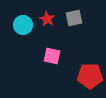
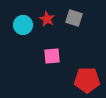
gray square: rotated 30 degrees clockwise
pink square: rotated 18 degrees counterclockwise
red pentagon: moved 3 px left, 4 px down
